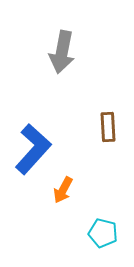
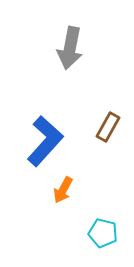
gray arrow: moved 8 px right, 4 px up
brown rectangle: rotated 32 degrees clockwise
blue L-shape: moved 12 px right, 8 px up
